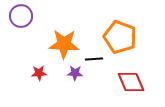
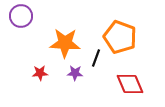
orange star: moved 1 px right, 1 px up
black line: moved 2 px right, 1 px up; rotated 66 degrees counterclockwise
red star: moved 1 px right
red diamond: moved 1 px left, 2 px down
